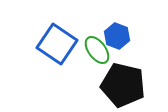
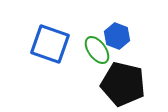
blue square: moved 7 px left; rotated 15 degrees counterclockwise
black pentagon: moved 1 px up
